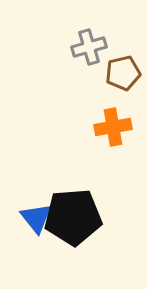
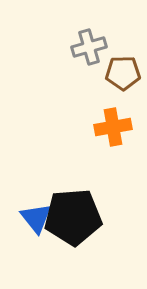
brown pentagon: rotated 12 degrees clockwise
